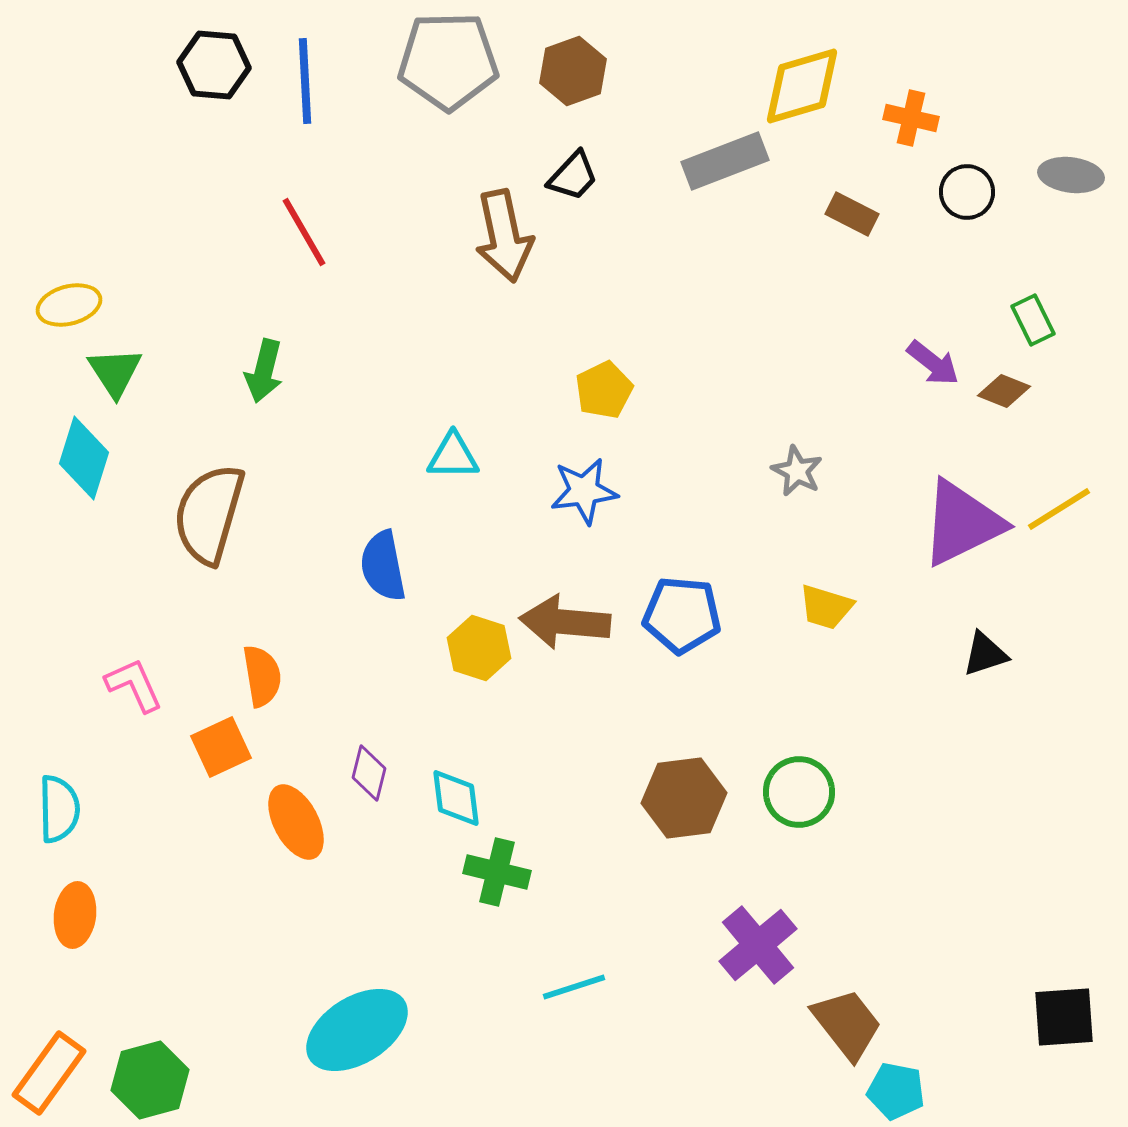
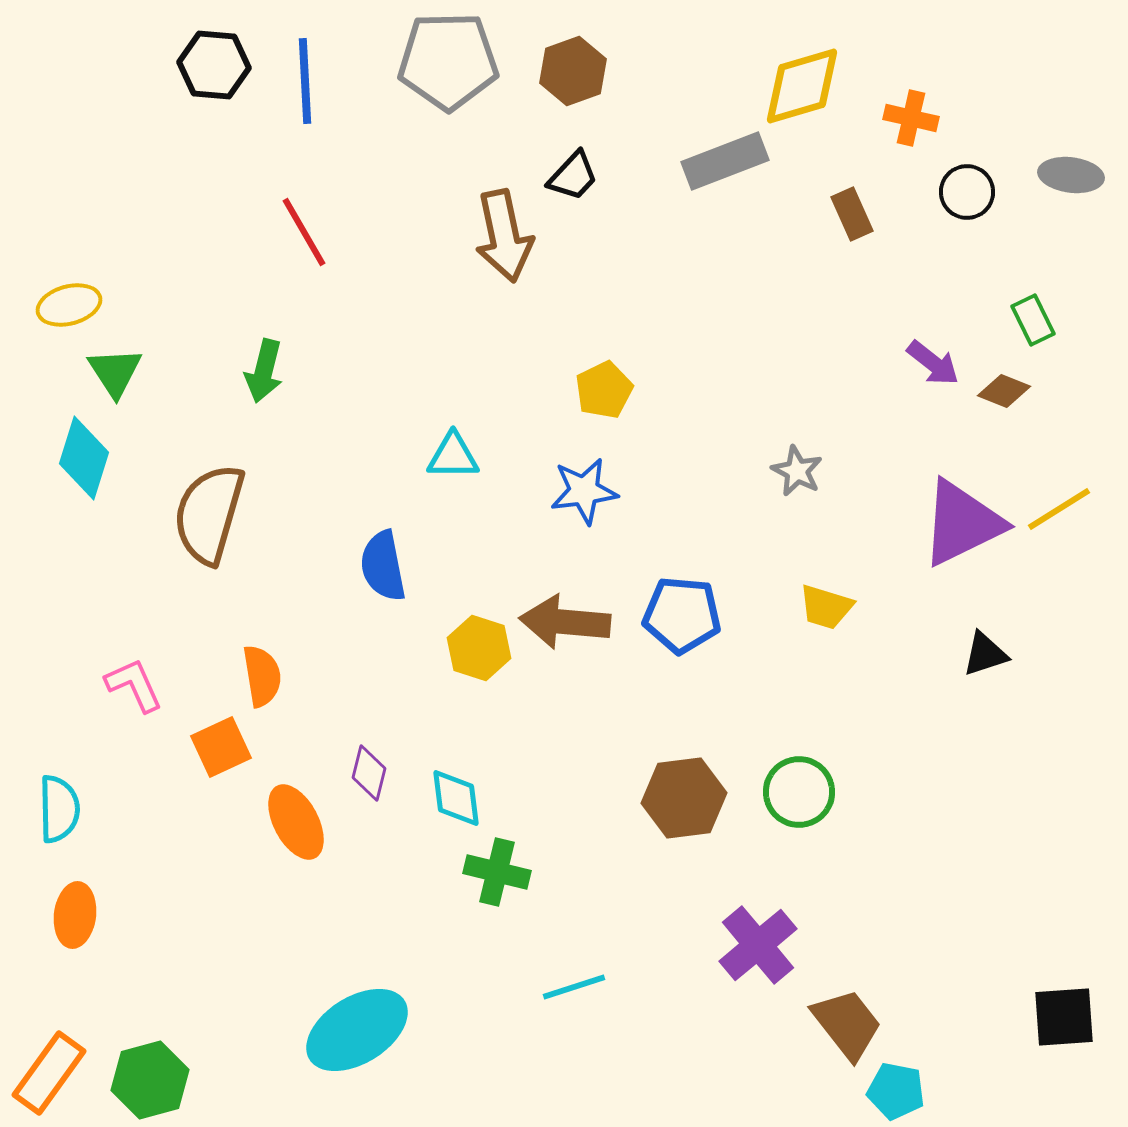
brown rectangle at (852, 214): rotated 39 degrees clockwise
